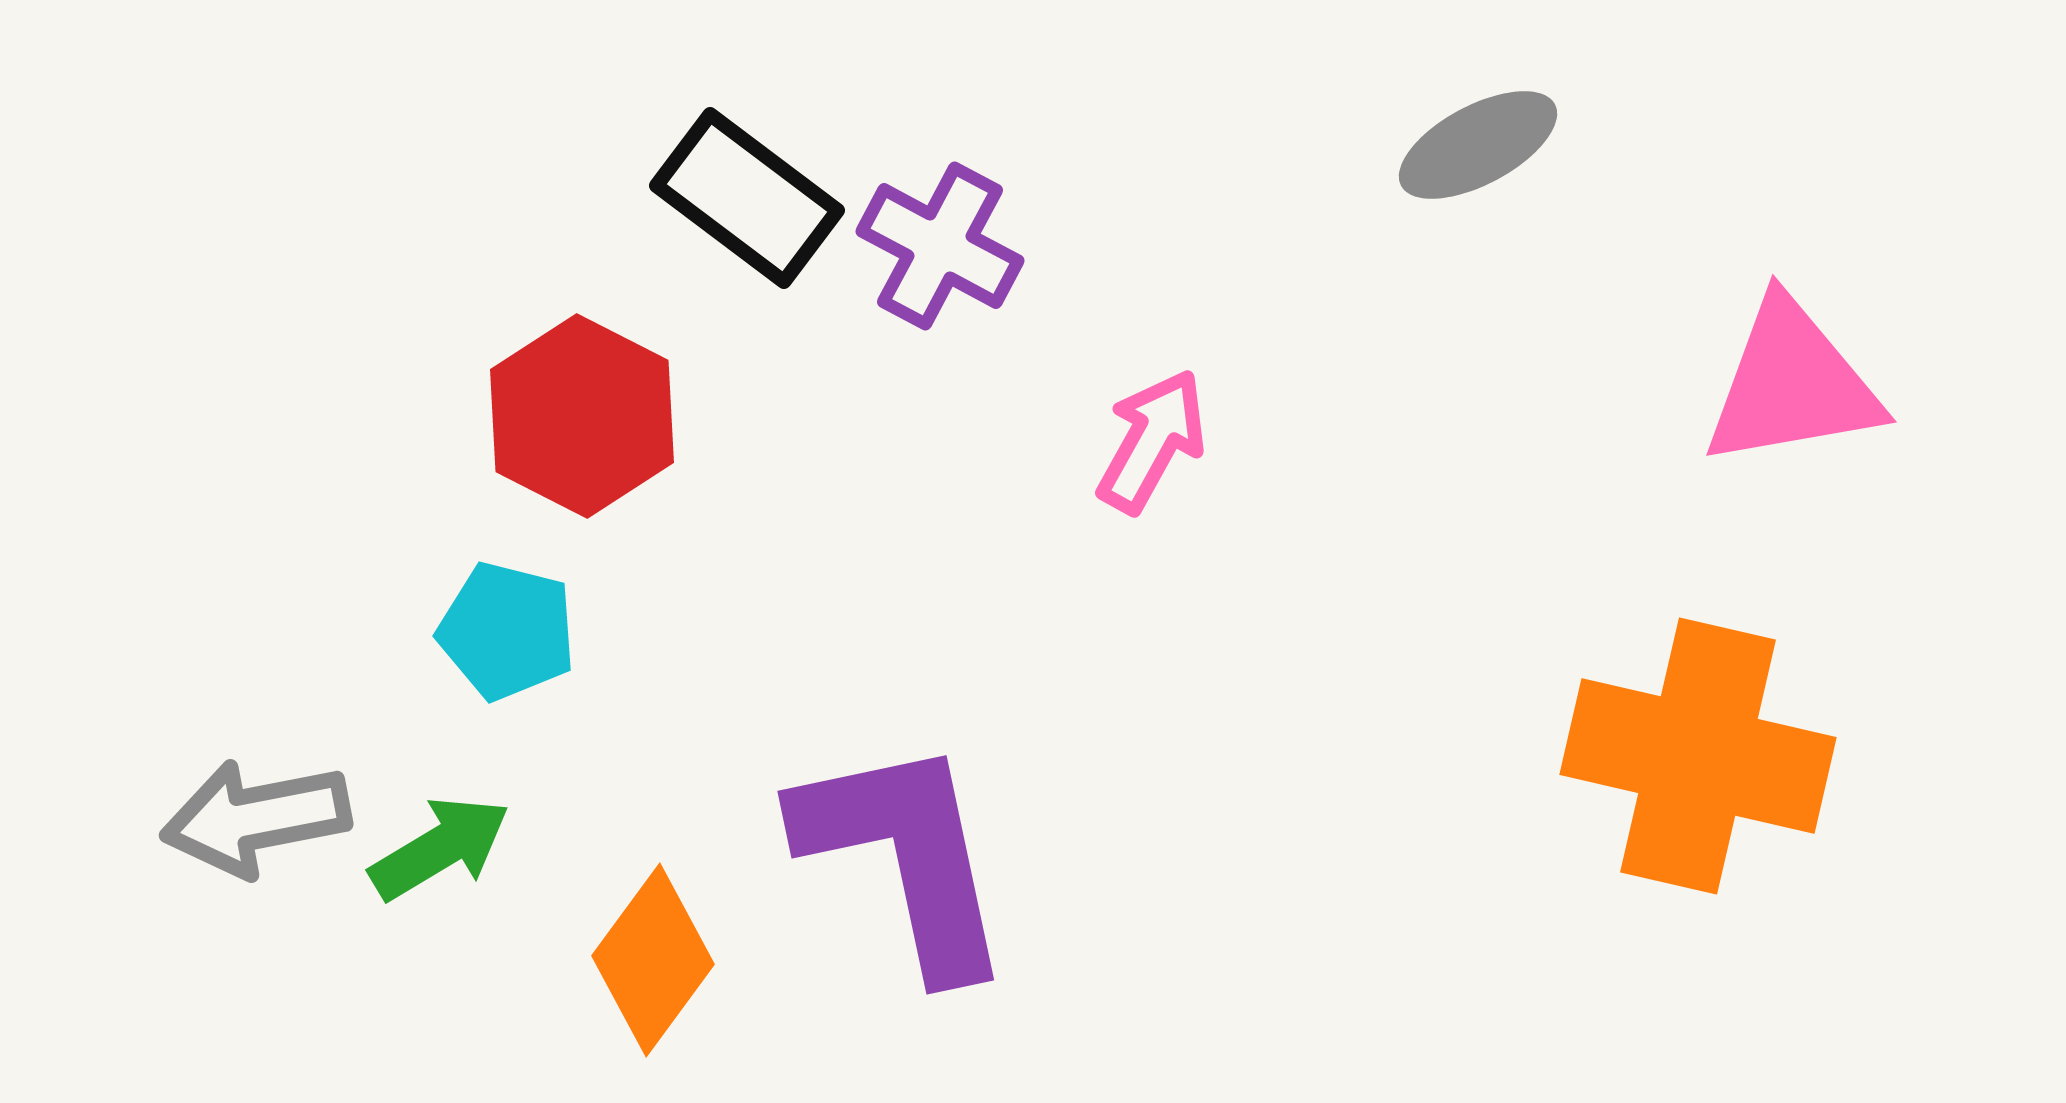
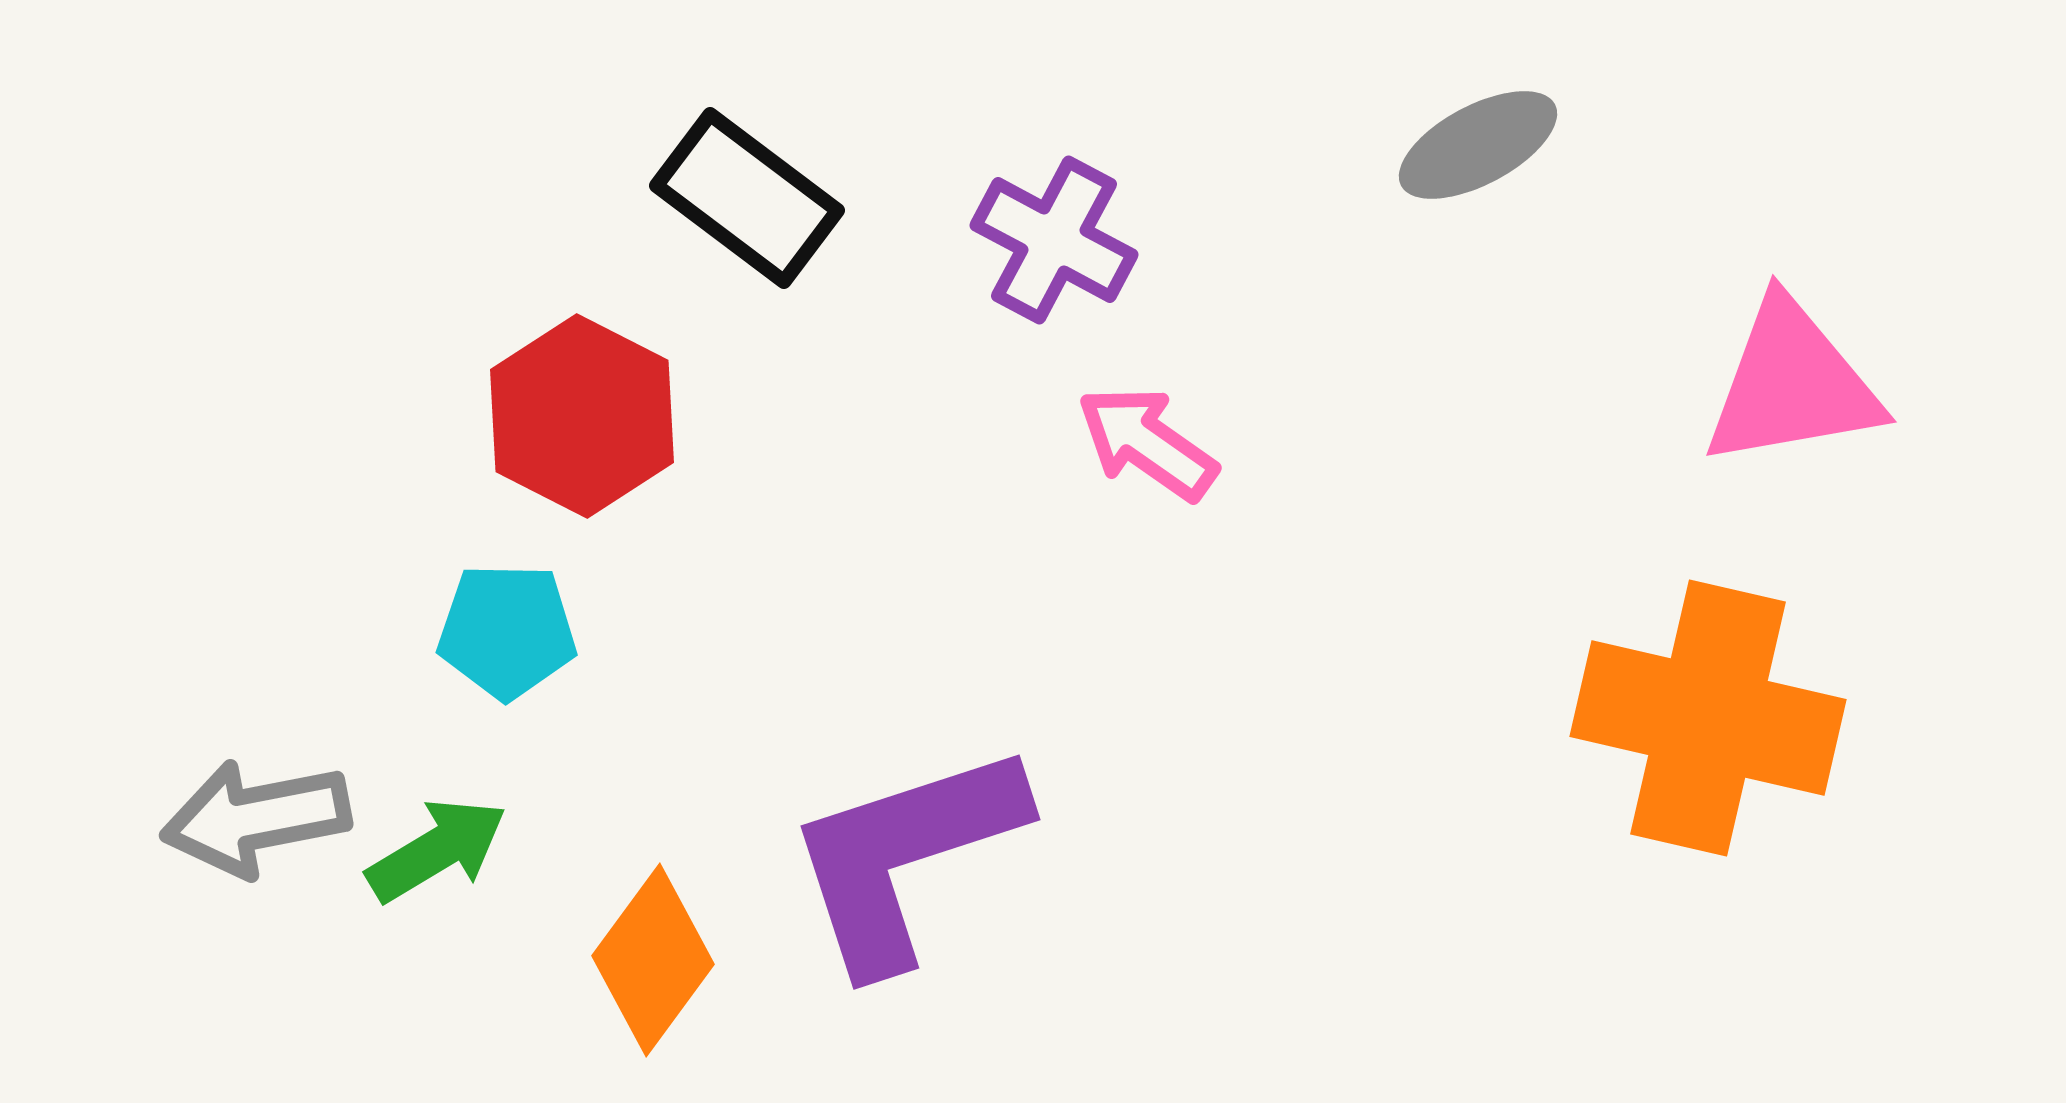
purple cross: moved 114 px right, 6 px up
pink arrow: moved 5 px left, 2 px down; rotated 84 degrees counterclockwise
cyan pentagon: rotated 13 degrees counterclockwise
orange cross: moved 10 px right, 38 px up
green arrow: moved 3 px left, 2 px down
purple L-shape: rotated 96 degrees counterclockwise
